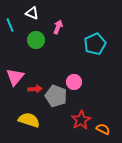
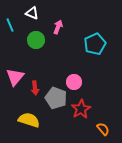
red arrow: moved 1 px up; rotated 88 degrees clockwise
gray pentagon: moved 2 px down
red star: moved 11 px up
orange semicircle: rotated 24 degrees clockwise
